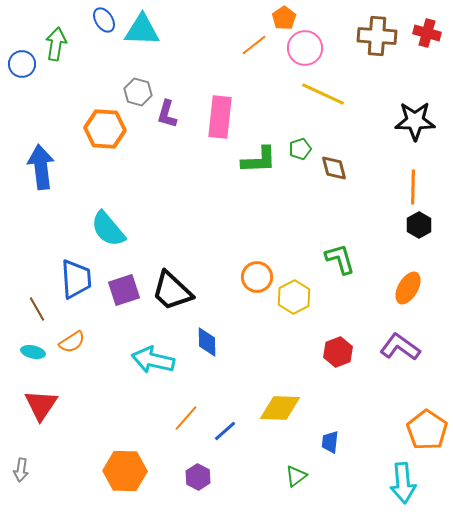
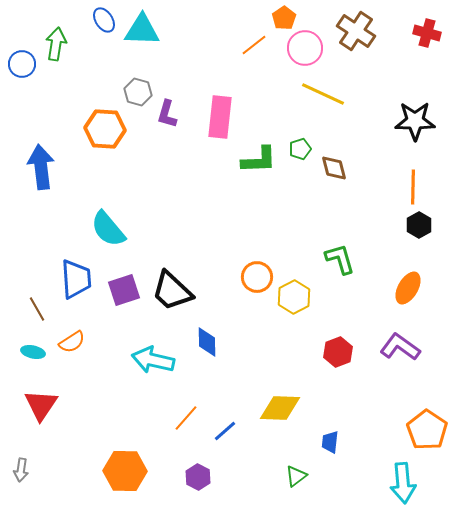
brown cross at (377, 36): moved 21 px left, 5 px up; rotated 30 degrees clockwise
